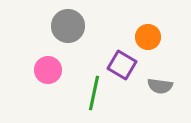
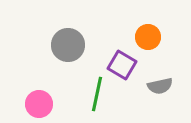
gray circle: moved 19 px down
pink circle: moved 9 px left, 34 px down
gray semicircle: rotated 20 degrees counterclockwise
green line: moved 3 px right, 1 px down
